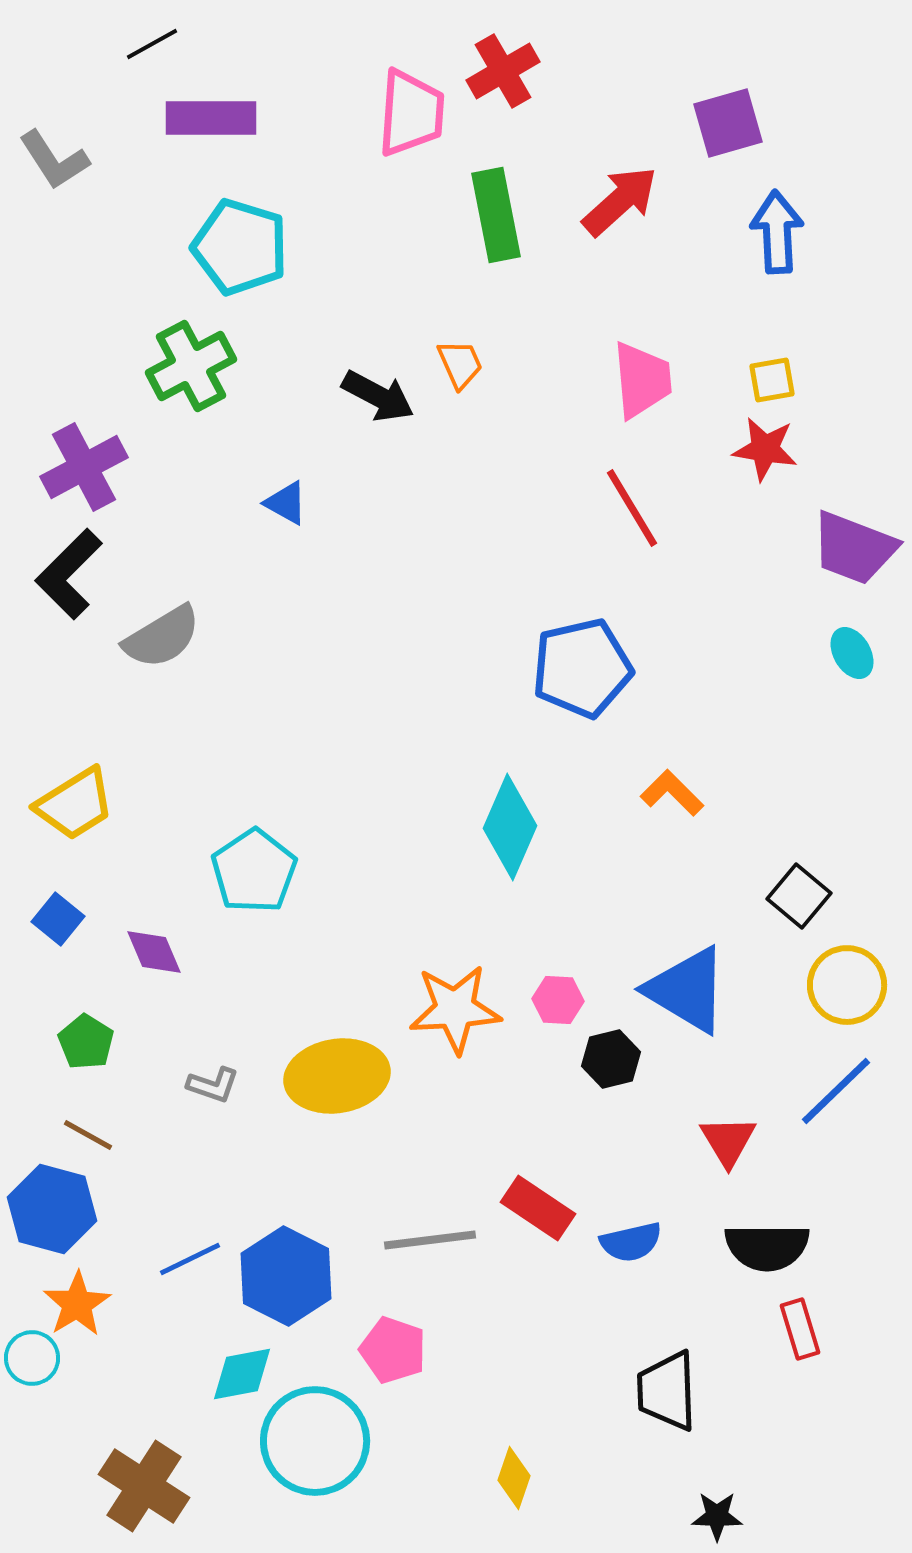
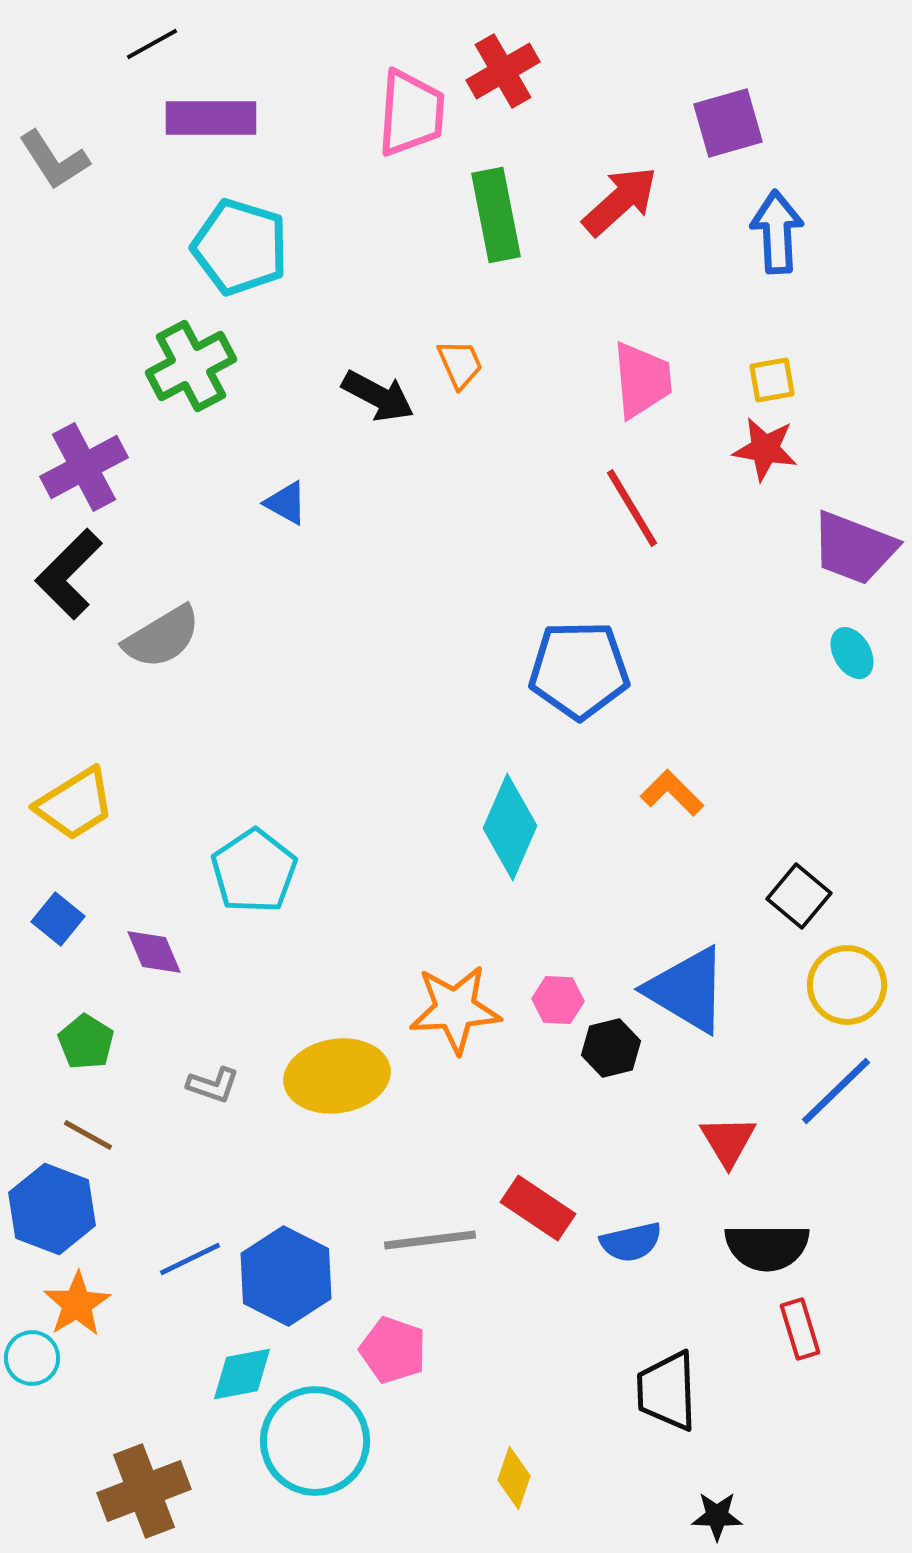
blue pentagon at (582, 668): moved 3 px left, 2 px down; rotated 12 degrees clockwise
black hexagon at (611, 1059): moved 11 px up
blue hexagon at (52, 1209): rotated 6 degrees clockwise
brown cross at (144, 1486): moved 5 px down; rotated 36 degrees clockwise
